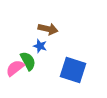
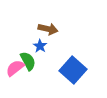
blue star: rotated 16 degrees clockwise
blue square: rotated 24 degrees clockwise
